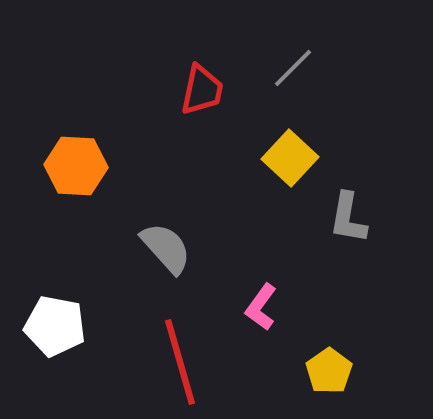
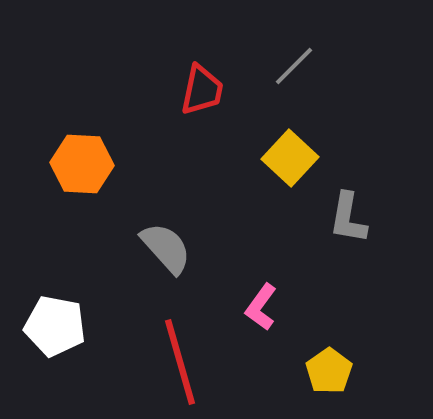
gray line: moved 1 px right, 2 px up
orange hexagon: moved 6 px right, 2 px up
